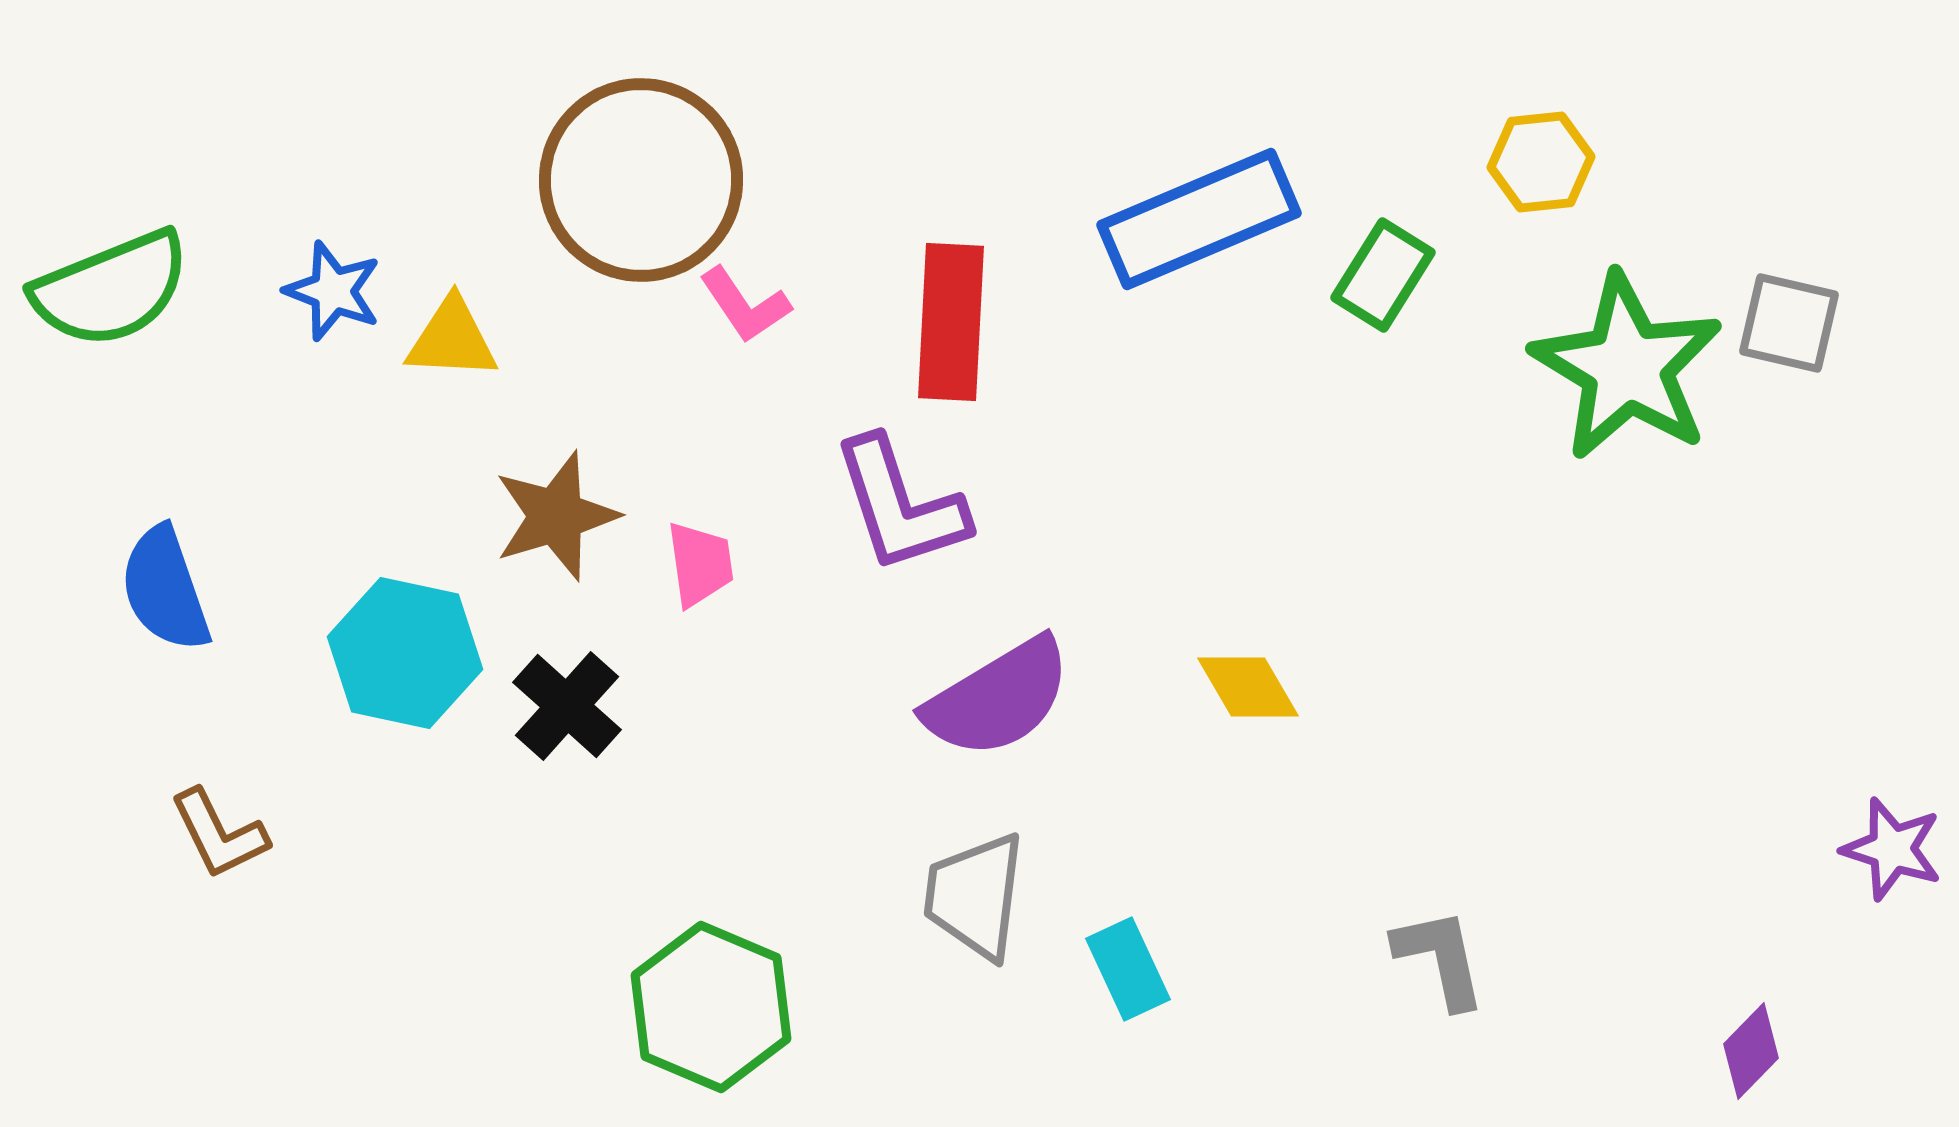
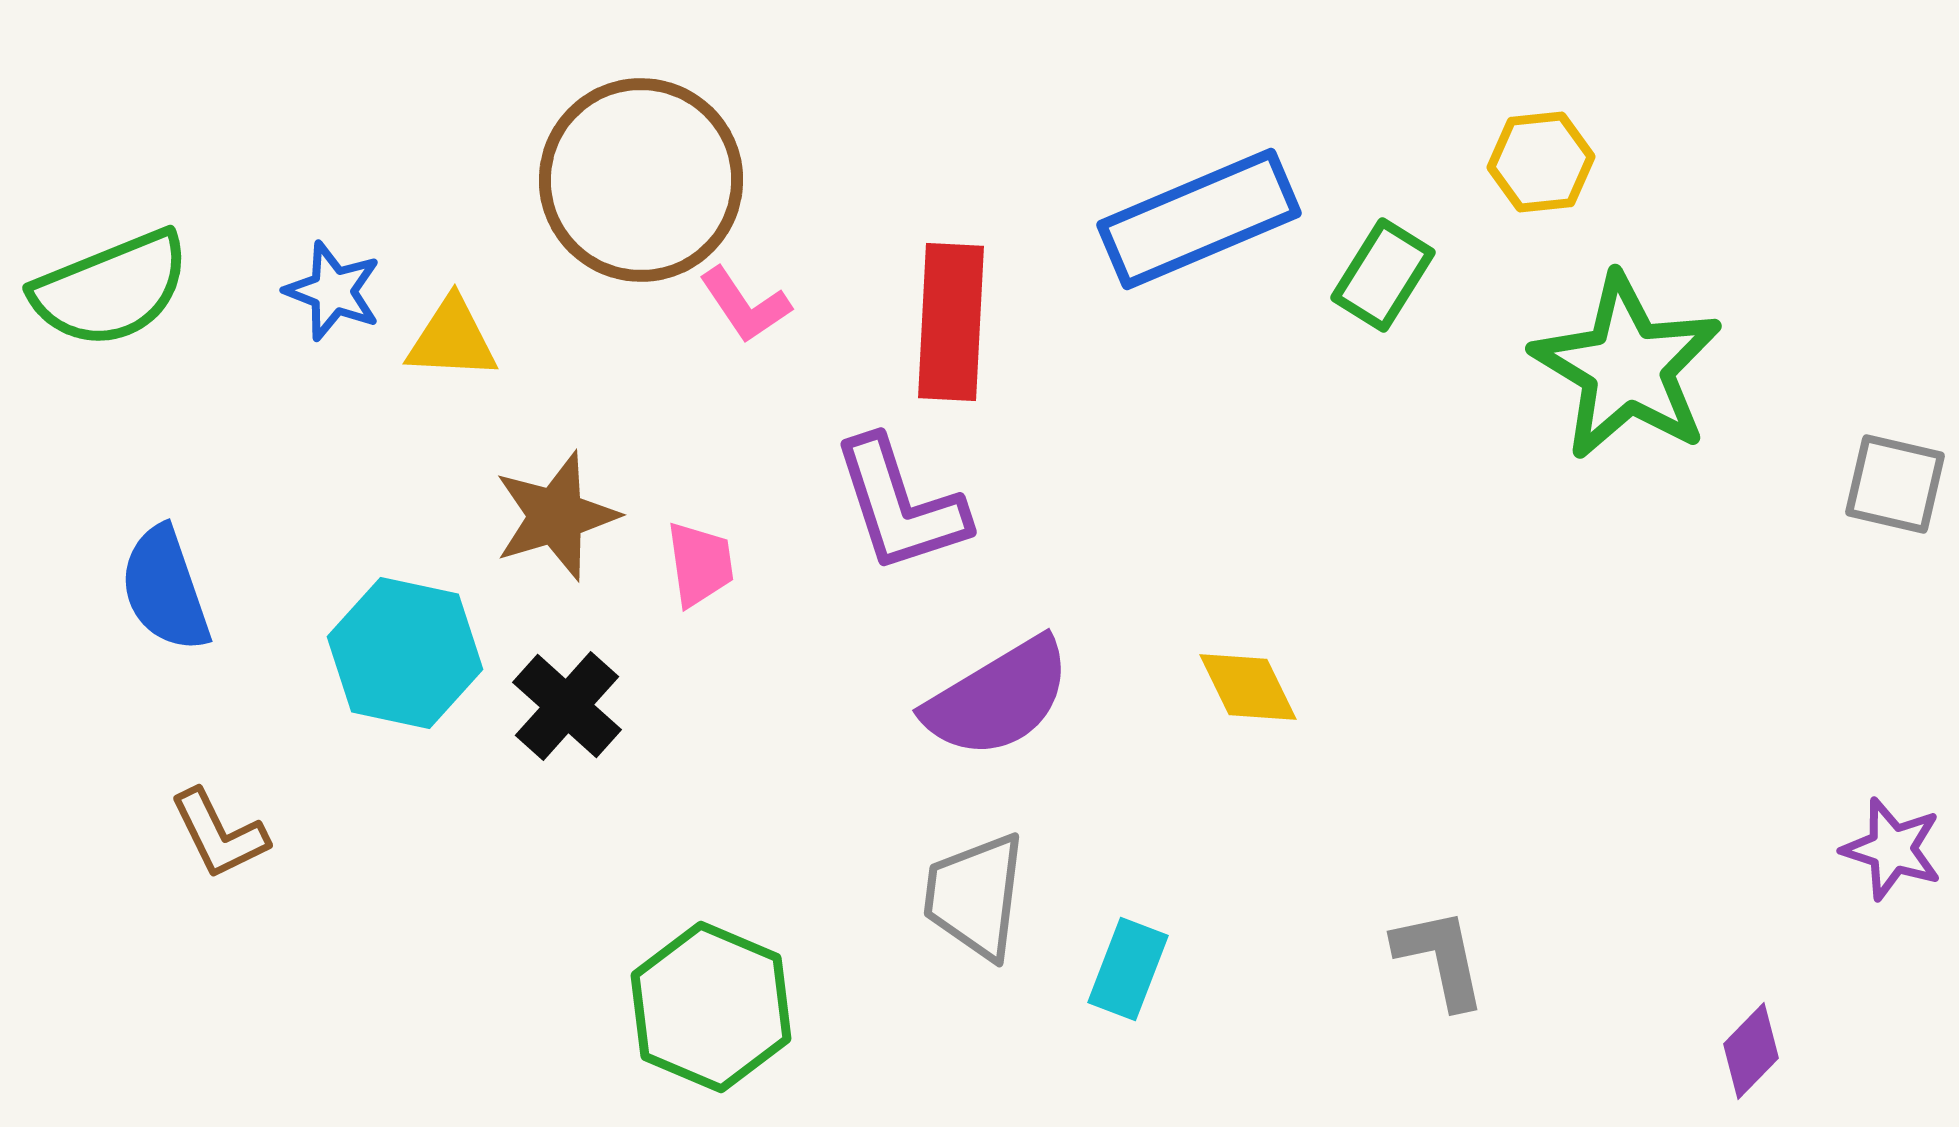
gray square: moved 106 px right, 161 px down
yellow diamond: rotated 4 degrees clockwise
cyan rectangle: rotated 46 degrees clockwise
